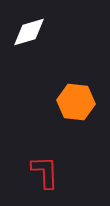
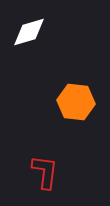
red L-shape: rotated 9 degrees clockwise
